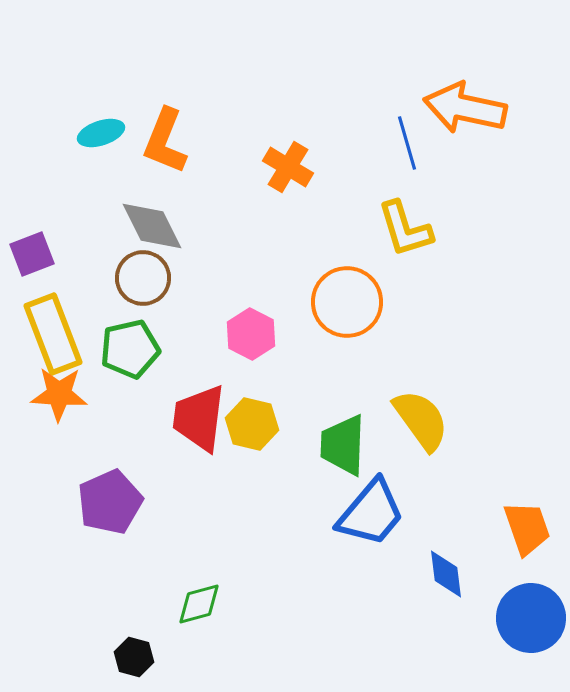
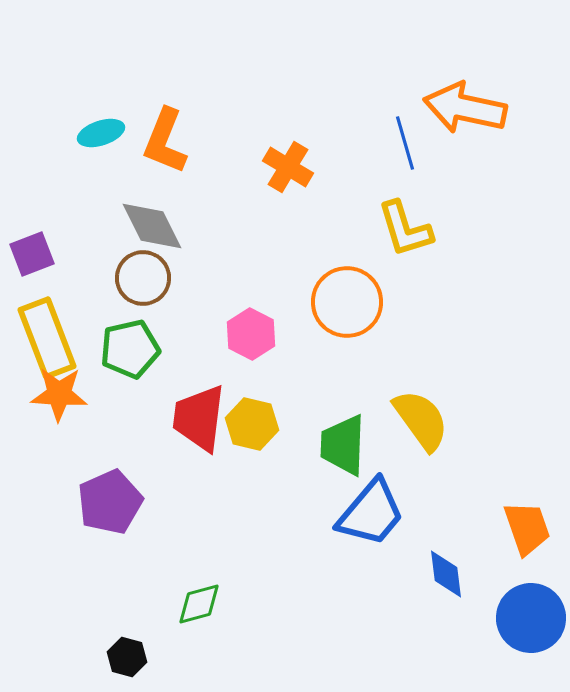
blue line: moved 2 px left
yellow rectangle: moved 6 px left, 4 px down
black hexagon: moved 7 px left
